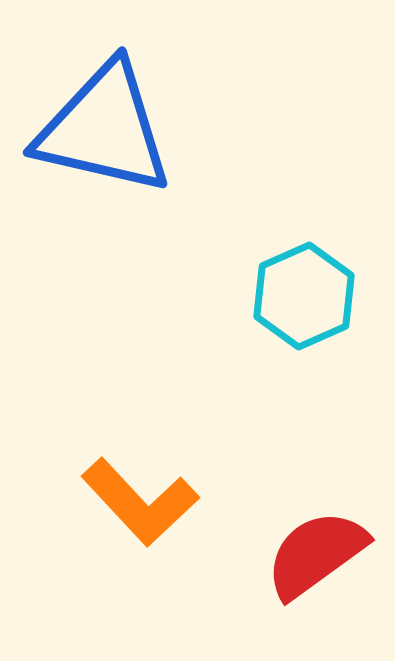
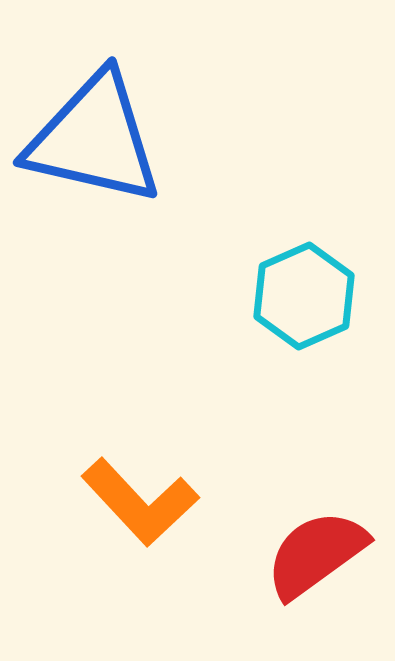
blue triangle: moved 10 px left, 10 px down
